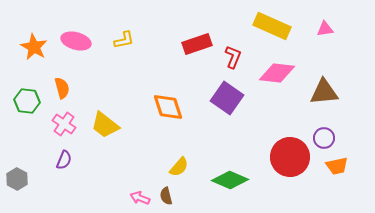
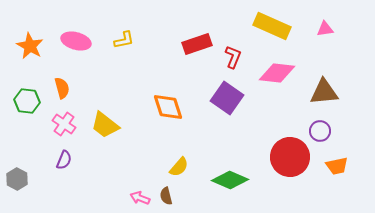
orange star: moved 4 px left, 1 px up
purple circle: moved 4 px left, 7 px up
